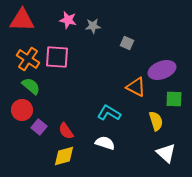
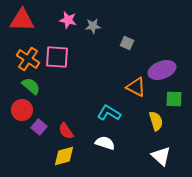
white triangle: moved 5 px left, 3 px down
